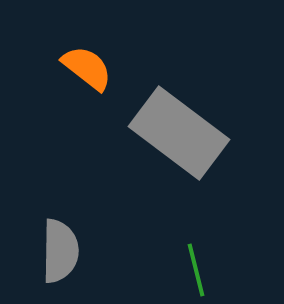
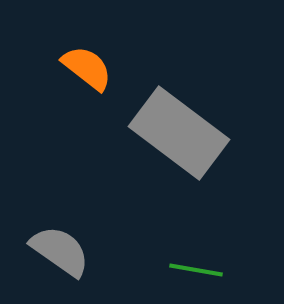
gray semicircle: rotated 56 degrees counterclockwise
green line: rotated 66 degrees counterclockwise
